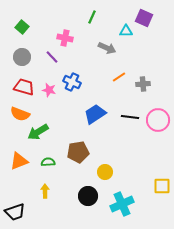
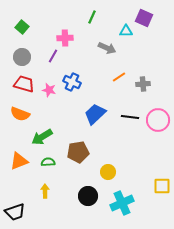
pink cross: rotated 14 degrees counterclockwise
purple line: moved 1 px right, 1 px up; rotated 72 degrees clockwise
red trapezoid: moved 3 px up
blue trapezoid: rotated 10 degrees counterclockwise
green arrow: moved 4 px right, 5 px down
yellow circle: moved 3 px right
cyan cross: moved 1 px up
